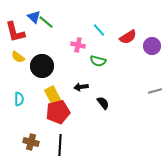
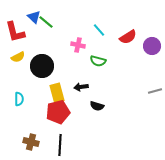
yellow semicircle: rotated 64 degrees counterclockwise
yellow rectangle: moved 4 px right, 3 px up; rotated 12 degrees clockwise
black semicircle: moved 6 px left, 3 px down; rotated 144 degrees clockwise
